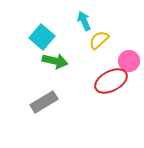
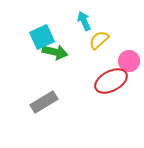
cyan square: rotated 25 degrees clockwise
green arrow: moved 9 px up
